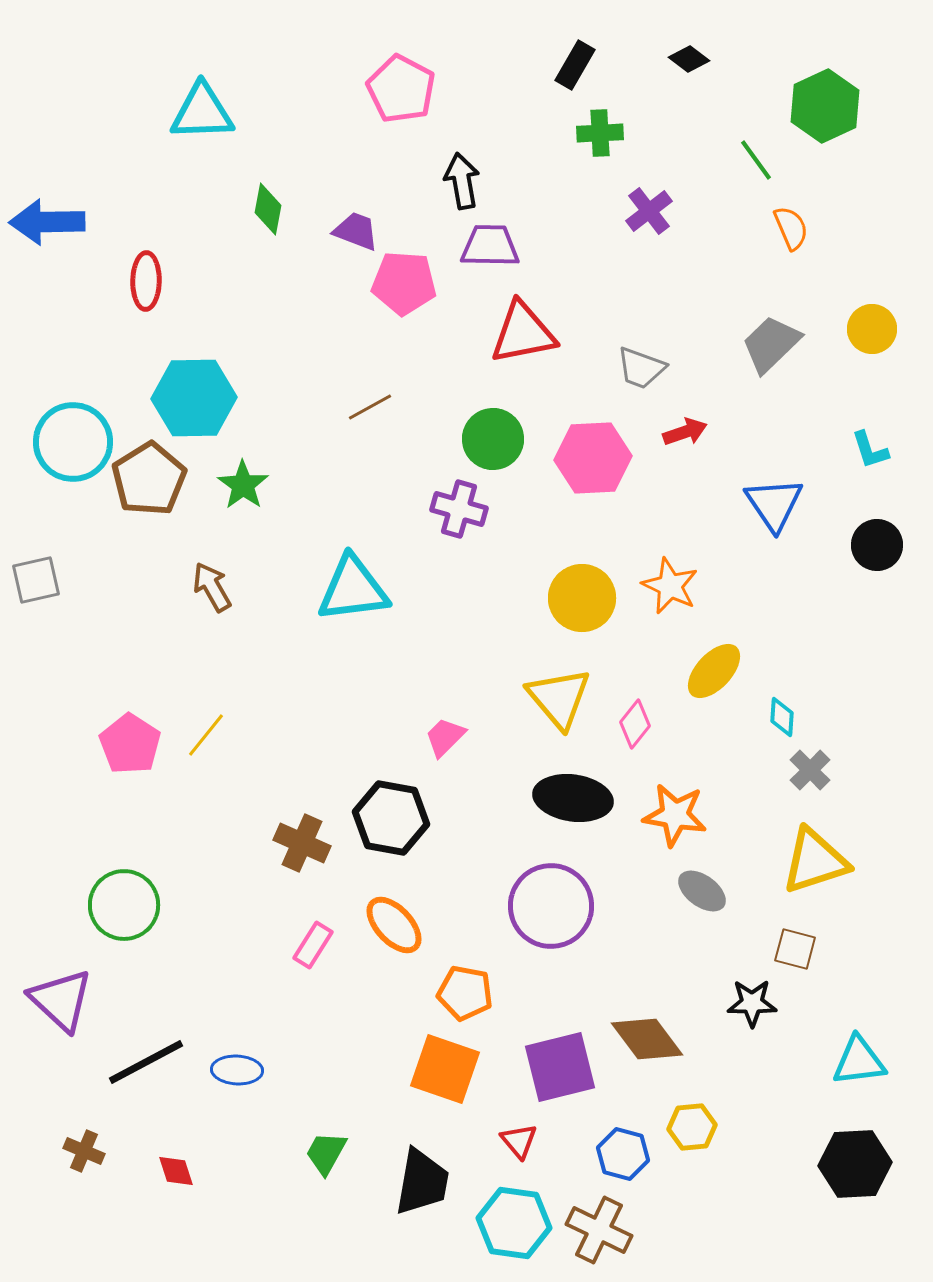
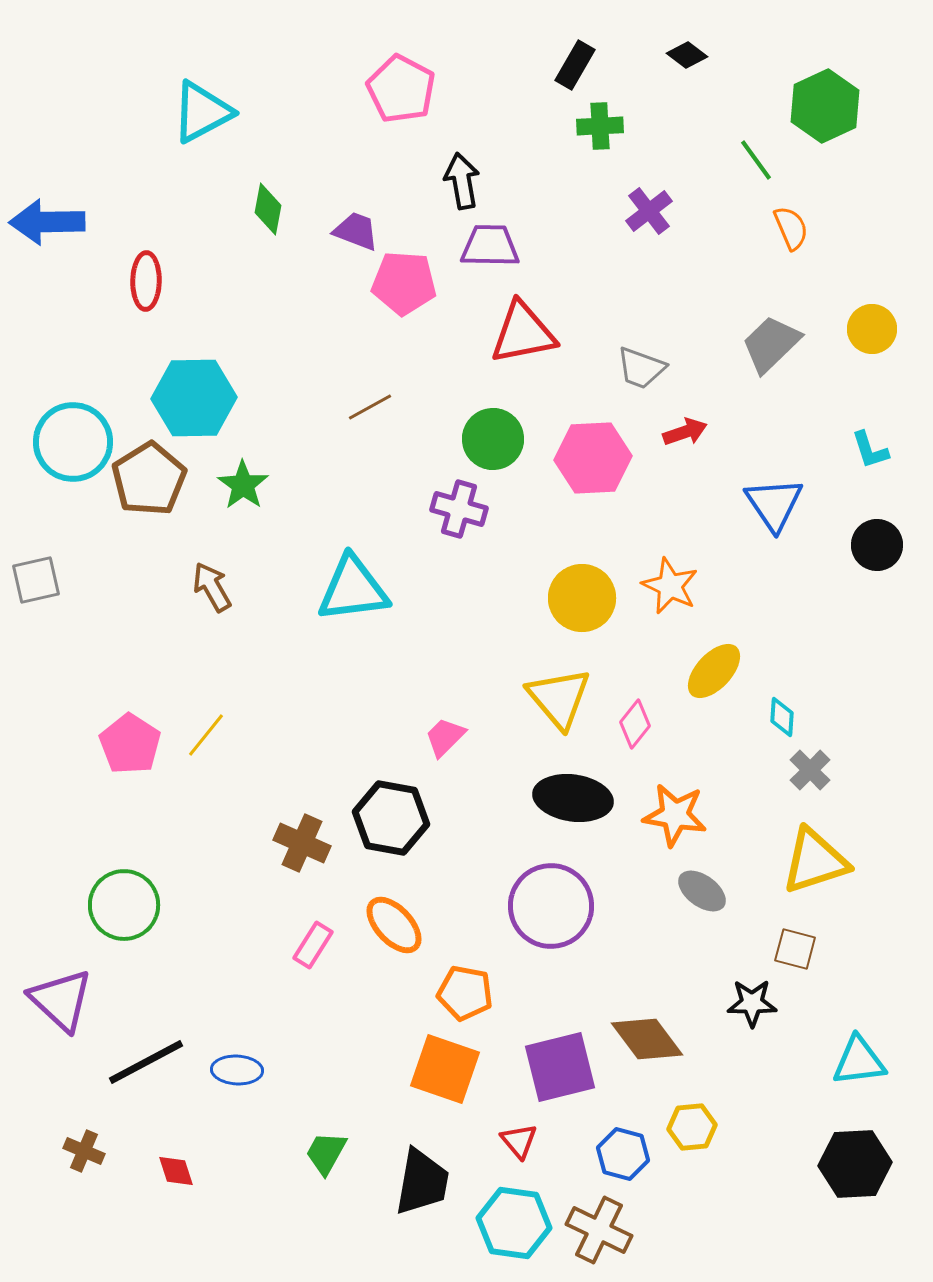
black diamond at (689, 59): moved 2 px left, 4 px up
cyan triangle at (202, 112): rotated 26 degrees counterclockwise
green cross at (600, 133): moved 7 px up
